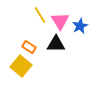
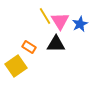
yellow line: moved 5 px right, 1 px down
blue star: moved 2 px up
yellow square: moved 5 px left; rotated 15 degrees clockwise
